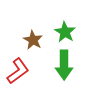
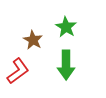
green star: moved 1 px right, 5 px up
green arrow: moved 2 px right
